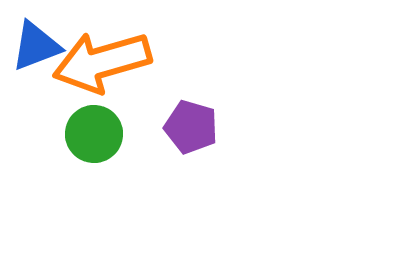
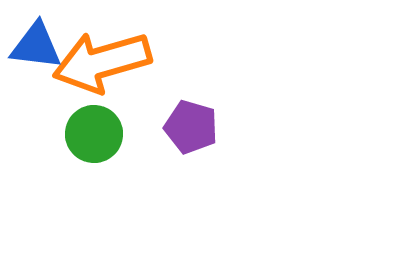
blue triangle: rotated 28 degrees clockwise
